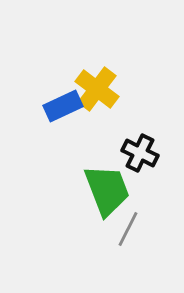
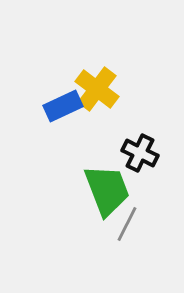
gray line: moved 1 px left, 5 px up
